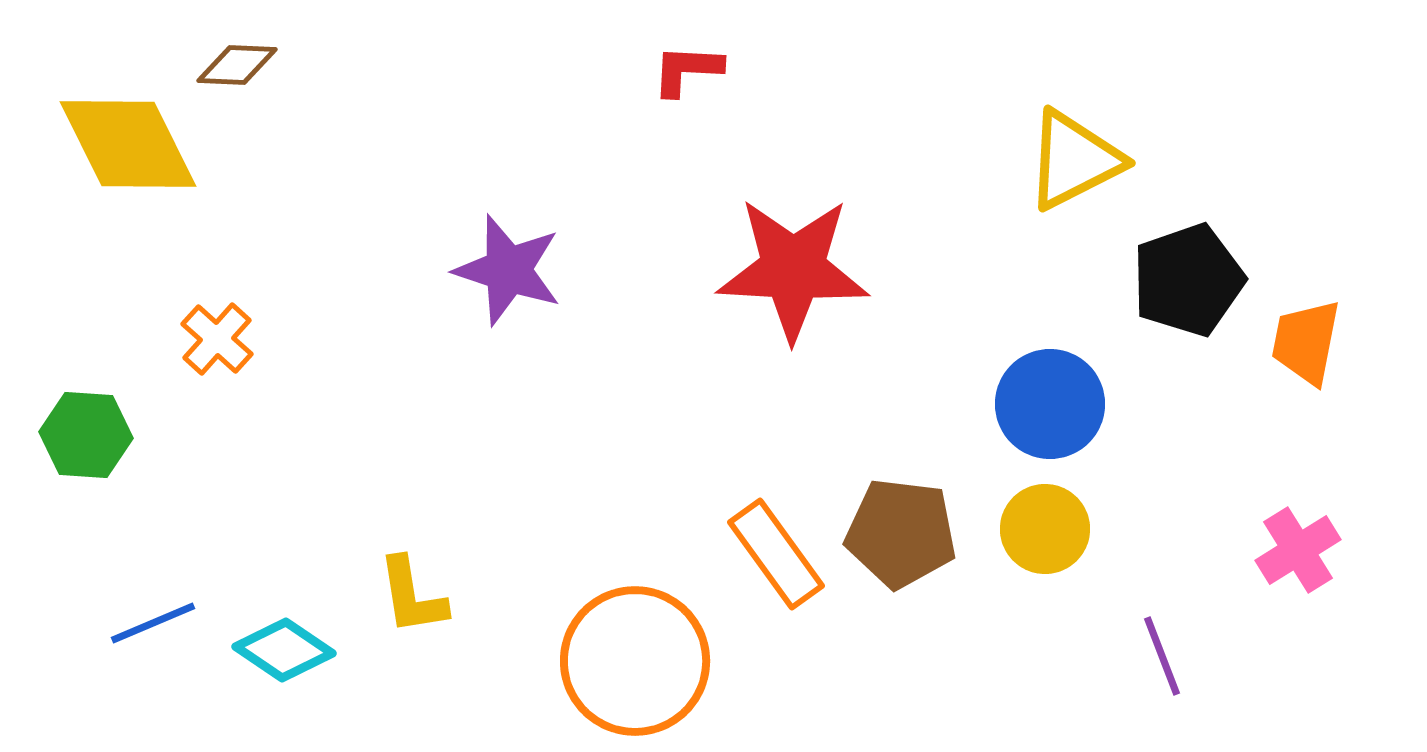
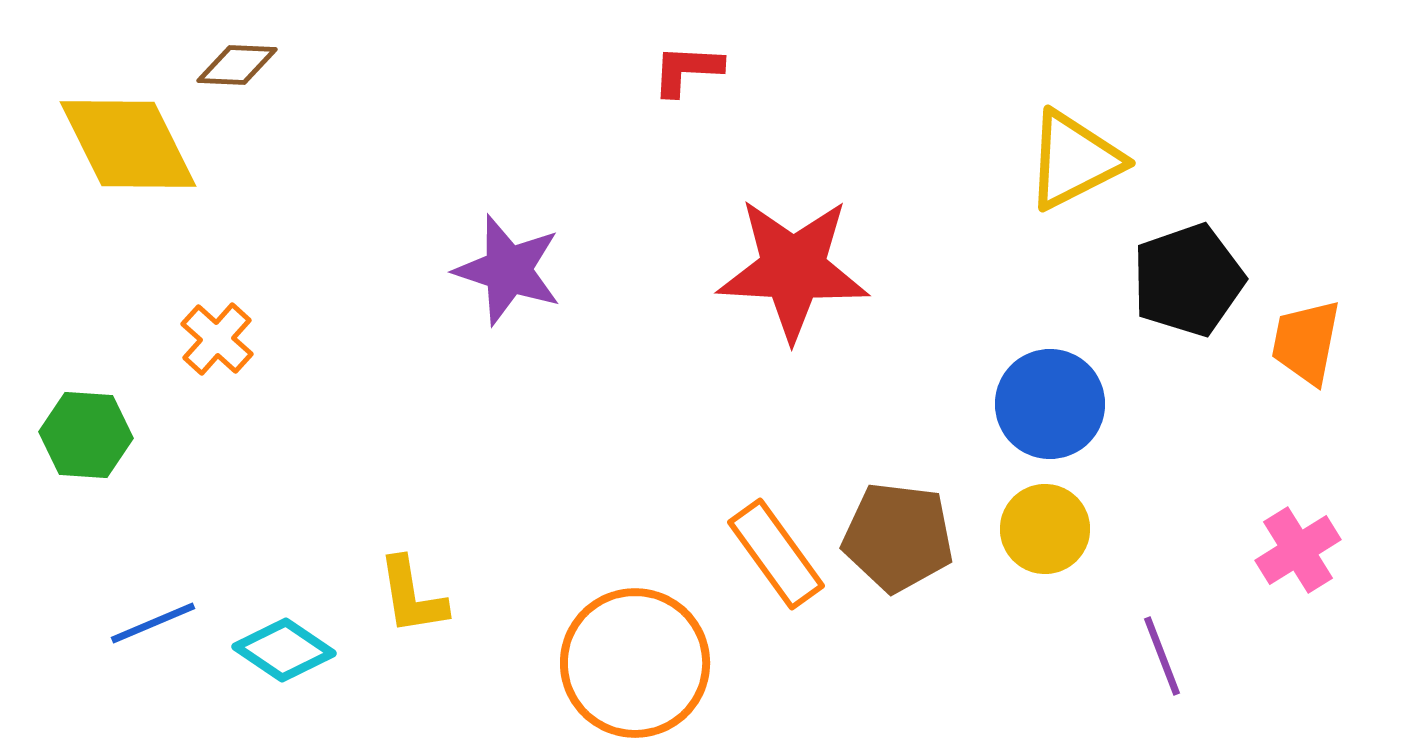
brown pentagon: moved 3 px left, 4 px down
orange circle: moved 2 px down
